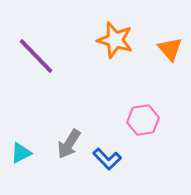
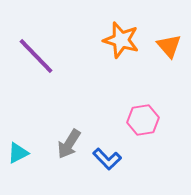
orange star: moved 6 px right
orange triangle: moved 1 px left, 3 px up
cyan triangle: moved 3 px left
